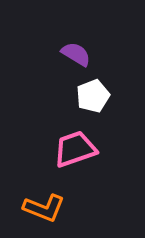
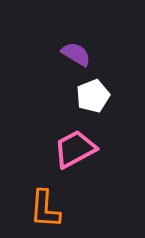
pink trapezoid: rotated 9 degrees counterclockwise
orange L-shape: moved 1 px right, 1 px down; rotated 72 degrees clockwise
